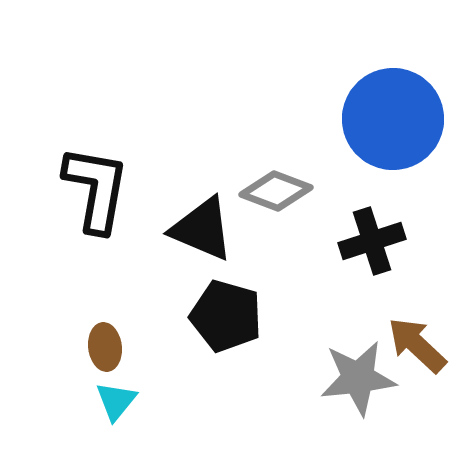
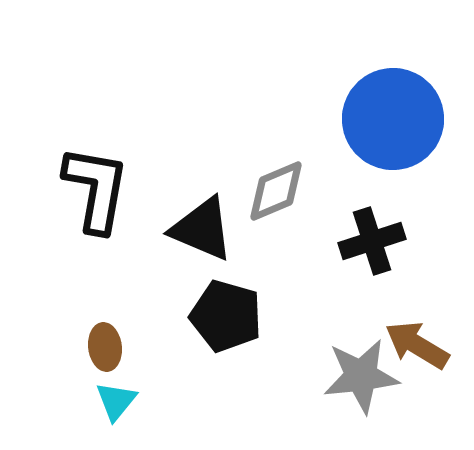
gray diamond: rotated 44 degrees counterclockwise
brown arrow: rotated 12 degrees counterclockwise
gray star: moved 3 px right, 2 px up
